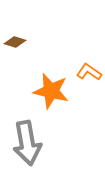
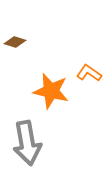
orange L-shape: moved 1 px down
